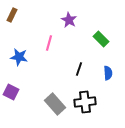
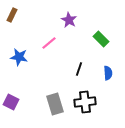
pink line: rotated 35 degrees clockwise
purple square: moved 10 px down
gray rectangle: rotated 25 degrees clockwise
